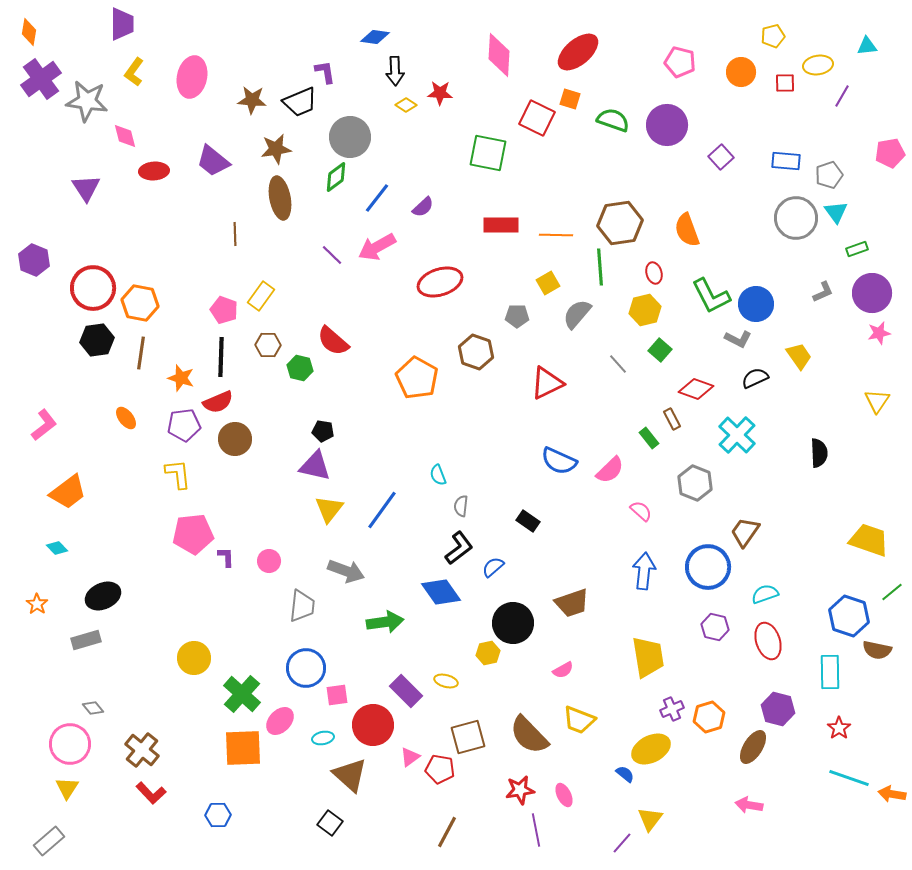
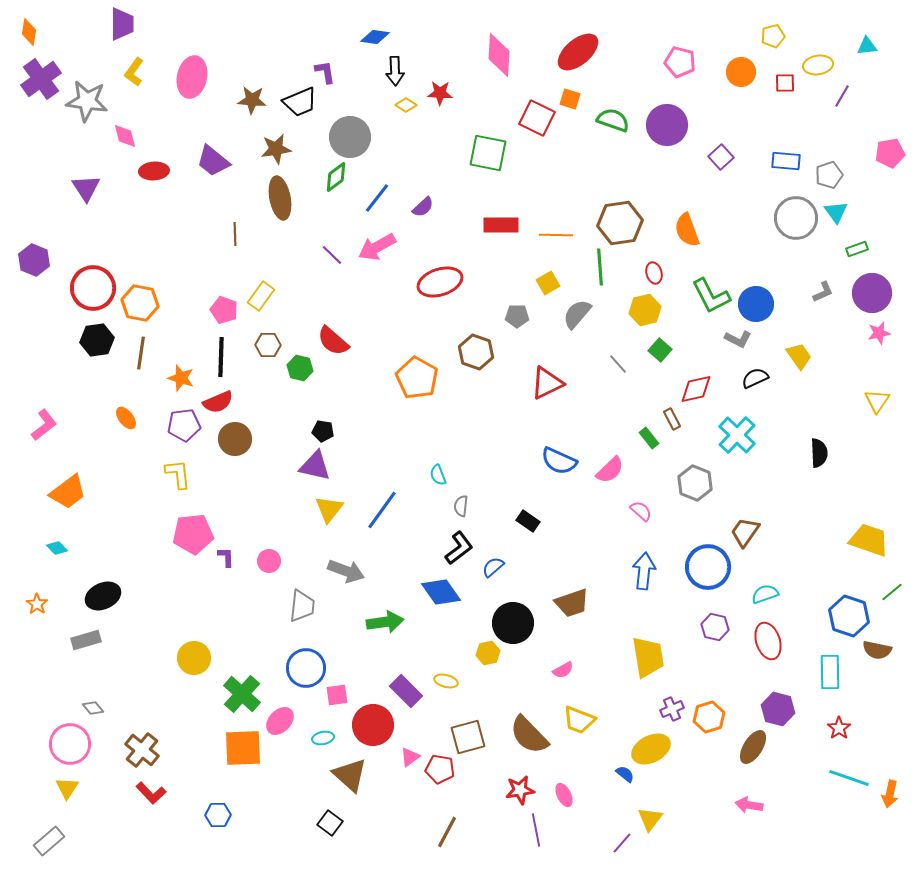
red diamond at (696, 389): rotated 32 degrees counterclockwise
orange arrow at (892, 794): moved 2 px left; rotated 88 degrees counterclockwise
